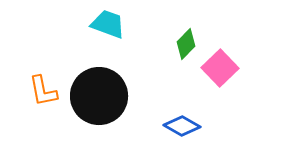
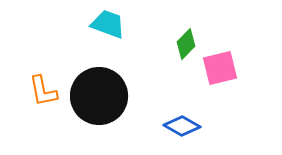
pink square: rotated 30 degrees clockwise
